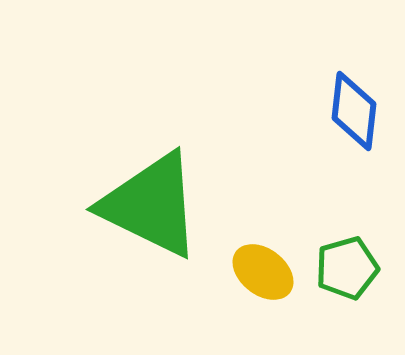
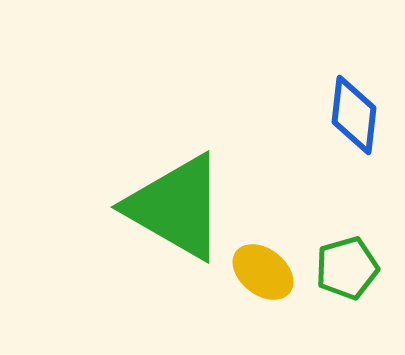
blue diamond: moved 4 px down
green triangle: moved 25 px right, 2 px down; rotated 4 degrees clockwise
